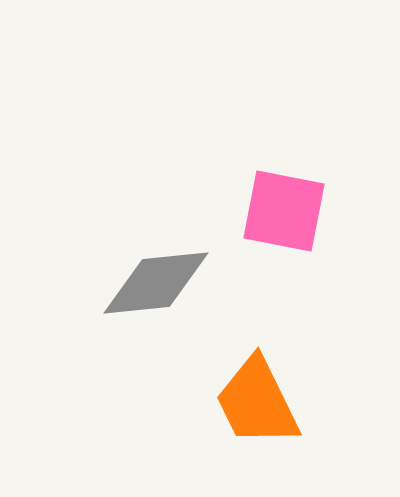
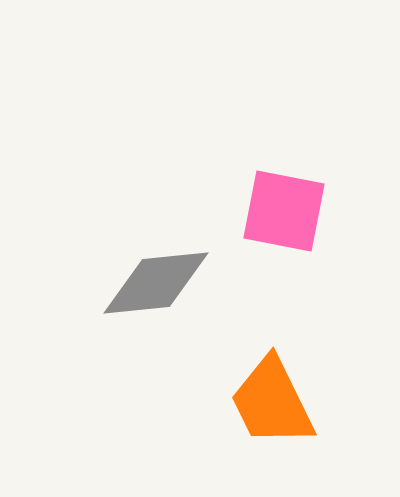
orange trapezoid: moved 15 px right
